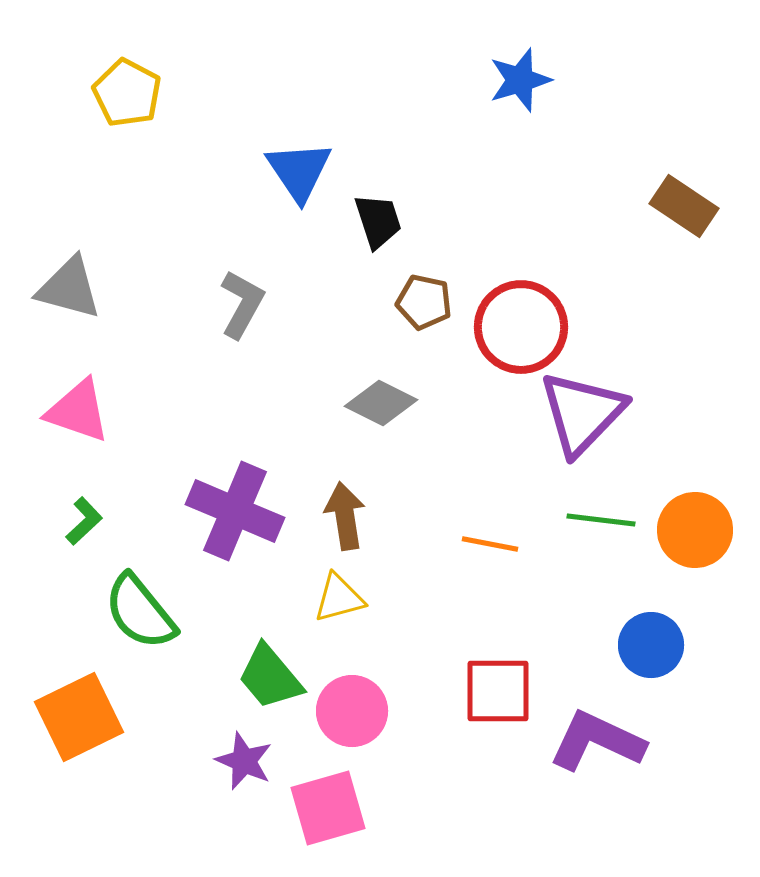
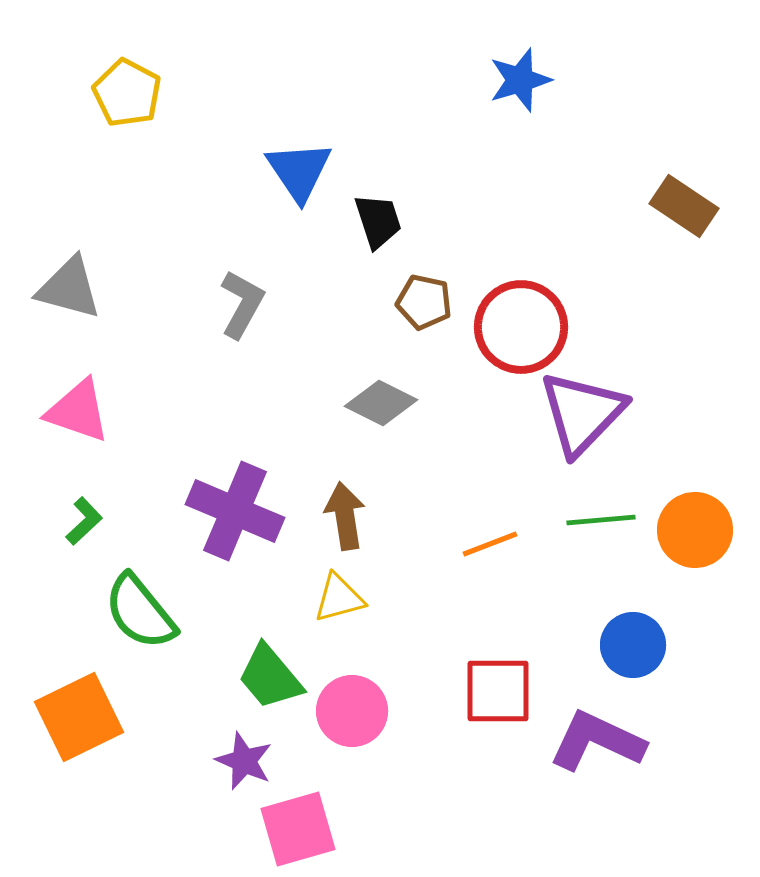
green line: rotated 12 degrees counterclockwise
orange line: rotated 32 degrees counterclockwise
blue circle: moved 18 px left
pink square: moved 30 px left, 21 px down
